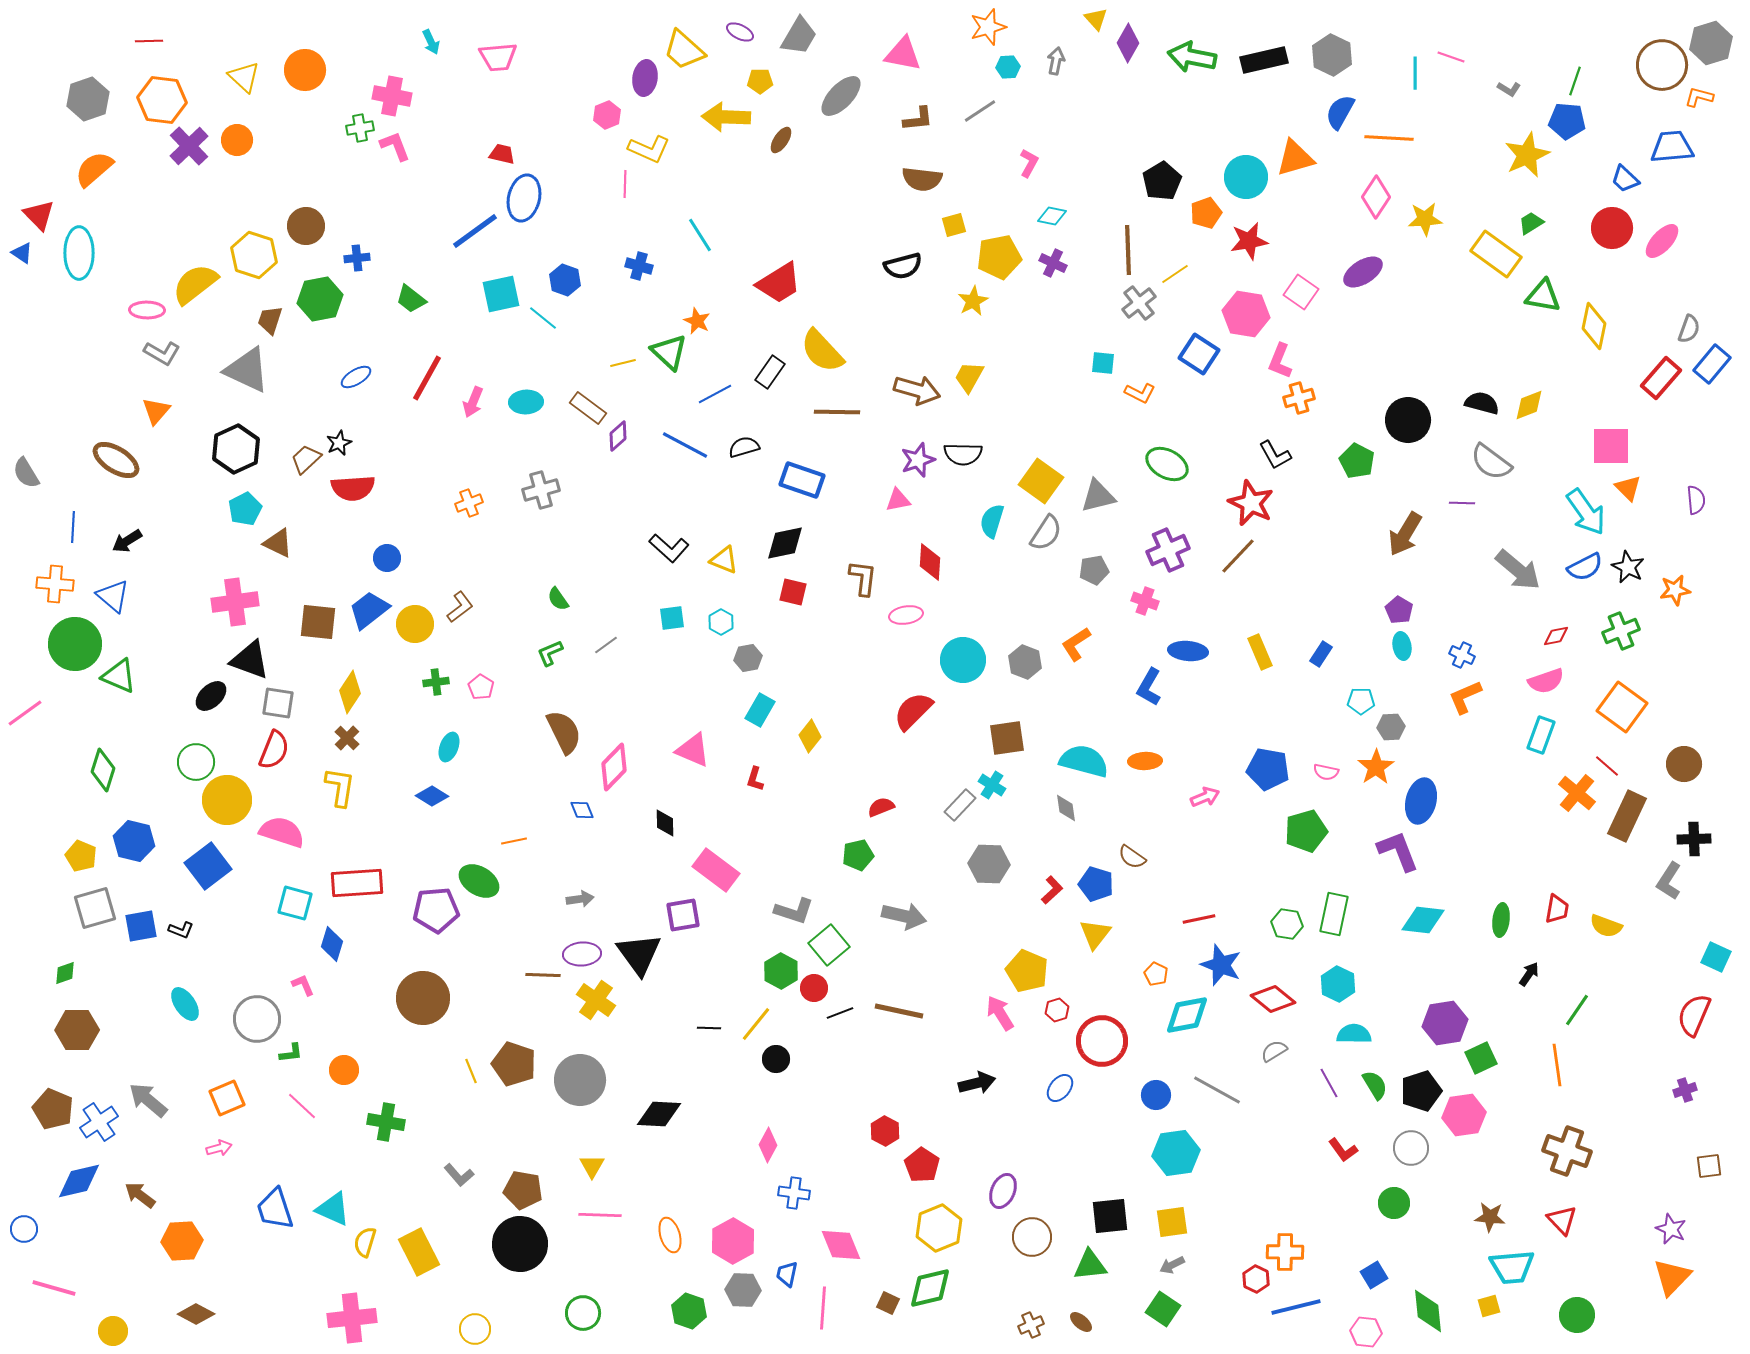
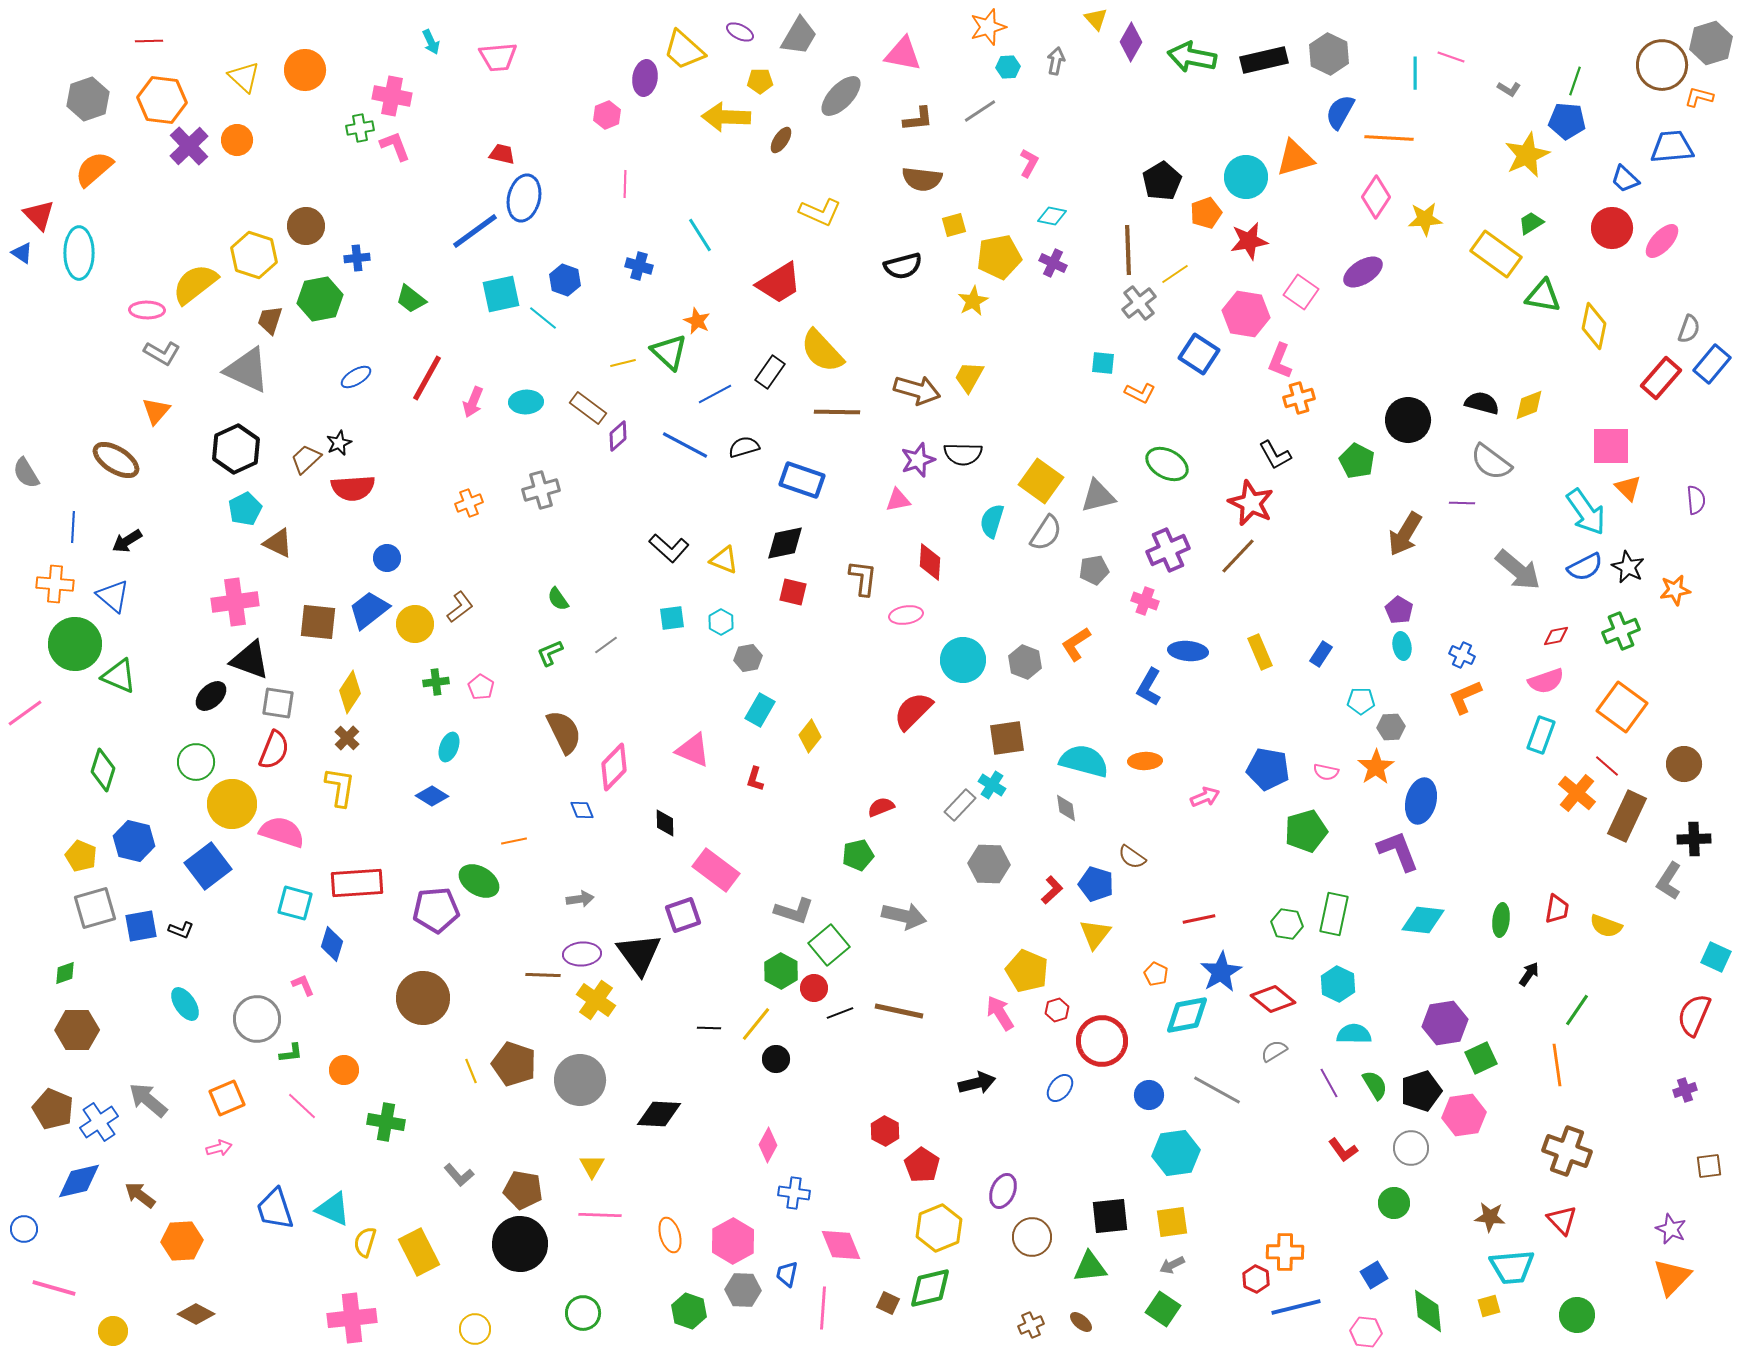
purple diamond at (1128, 43): moved 3 px right, 1 px up
gray hexagon at (1332, 55): moved 3 px left, 1 px up
yellow L-shape at (649, 149): moved 171 px right, 63 px down
yellow circle at (227, 800): moved 5 px right, 4 px down
purple square at (683, 915): rotated 9 degrees counterclockwise
blue star at (1221, 965): moved 7 px down; rotated 21 degrees clockwise
blue circle at (1156, 1095): moved 7 px left
green triangle at (1090, 1265): moved 2 px down
